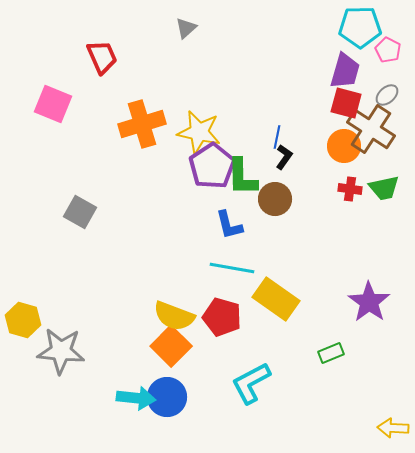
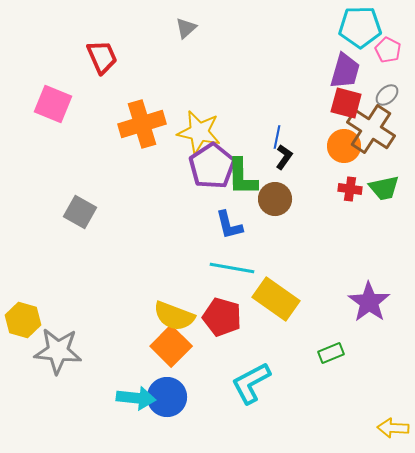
gray star: moved 3 px left
